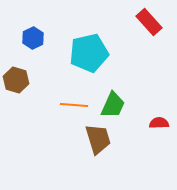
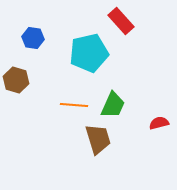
red rectangle: moved 28 px left, 1 px up
blue hexagon: rotated 25 degrees counterclockwise
red semicircle: rotated 12 degrees counterclockwise
